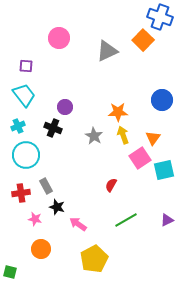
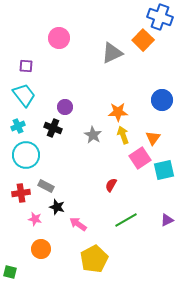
gray triangle: moved 5 px right, 2 px down
gray star: moved 1 px left, 1 px up
gray rectangle: rotated 35 degrees counterclockwise
